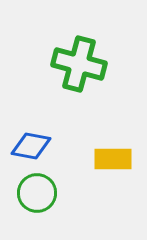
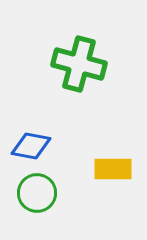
yellow rectangle: moved 10 px down
